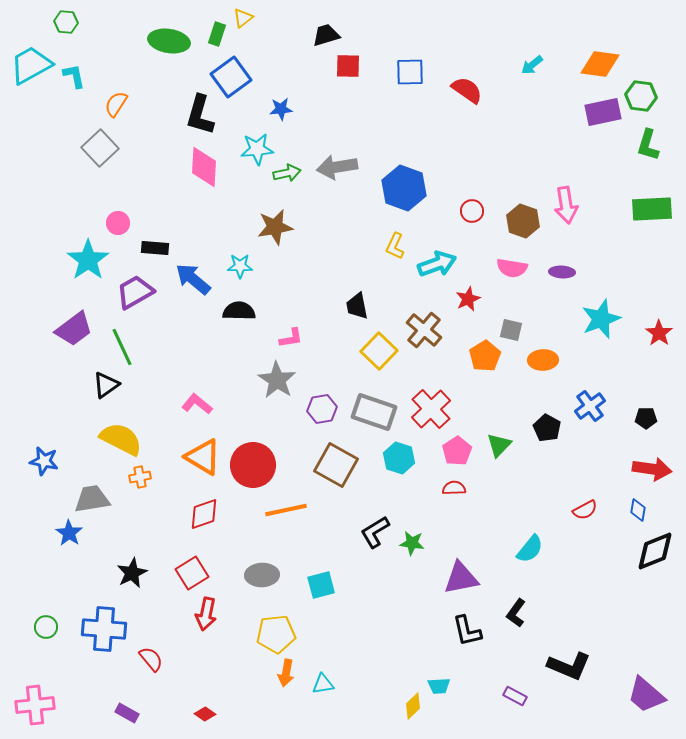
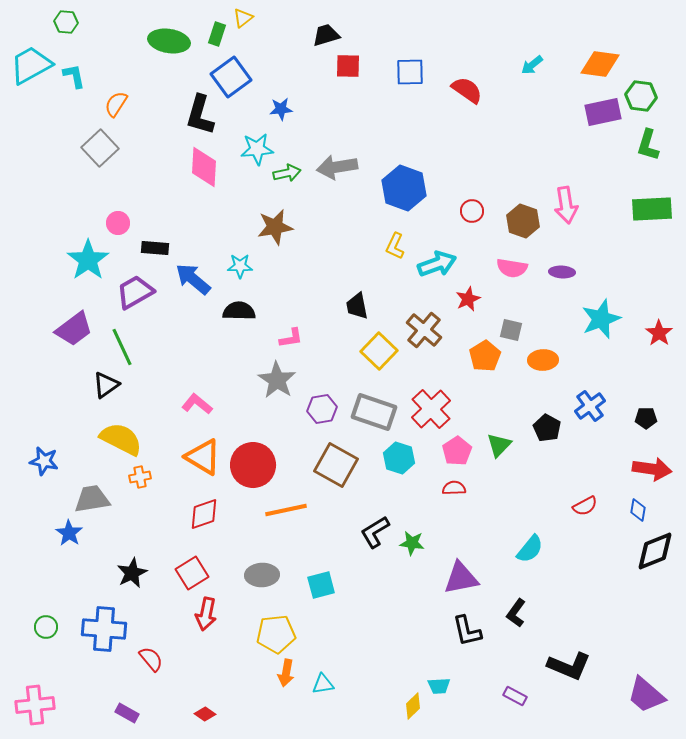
red semicircle at (585, 510): moved 4 px up
